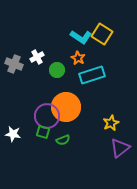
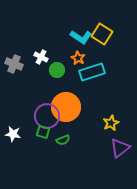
white cross: moved 4 px right; rotated 32 degrees counterclockwise
cyan rectangle: moved 3 px up
